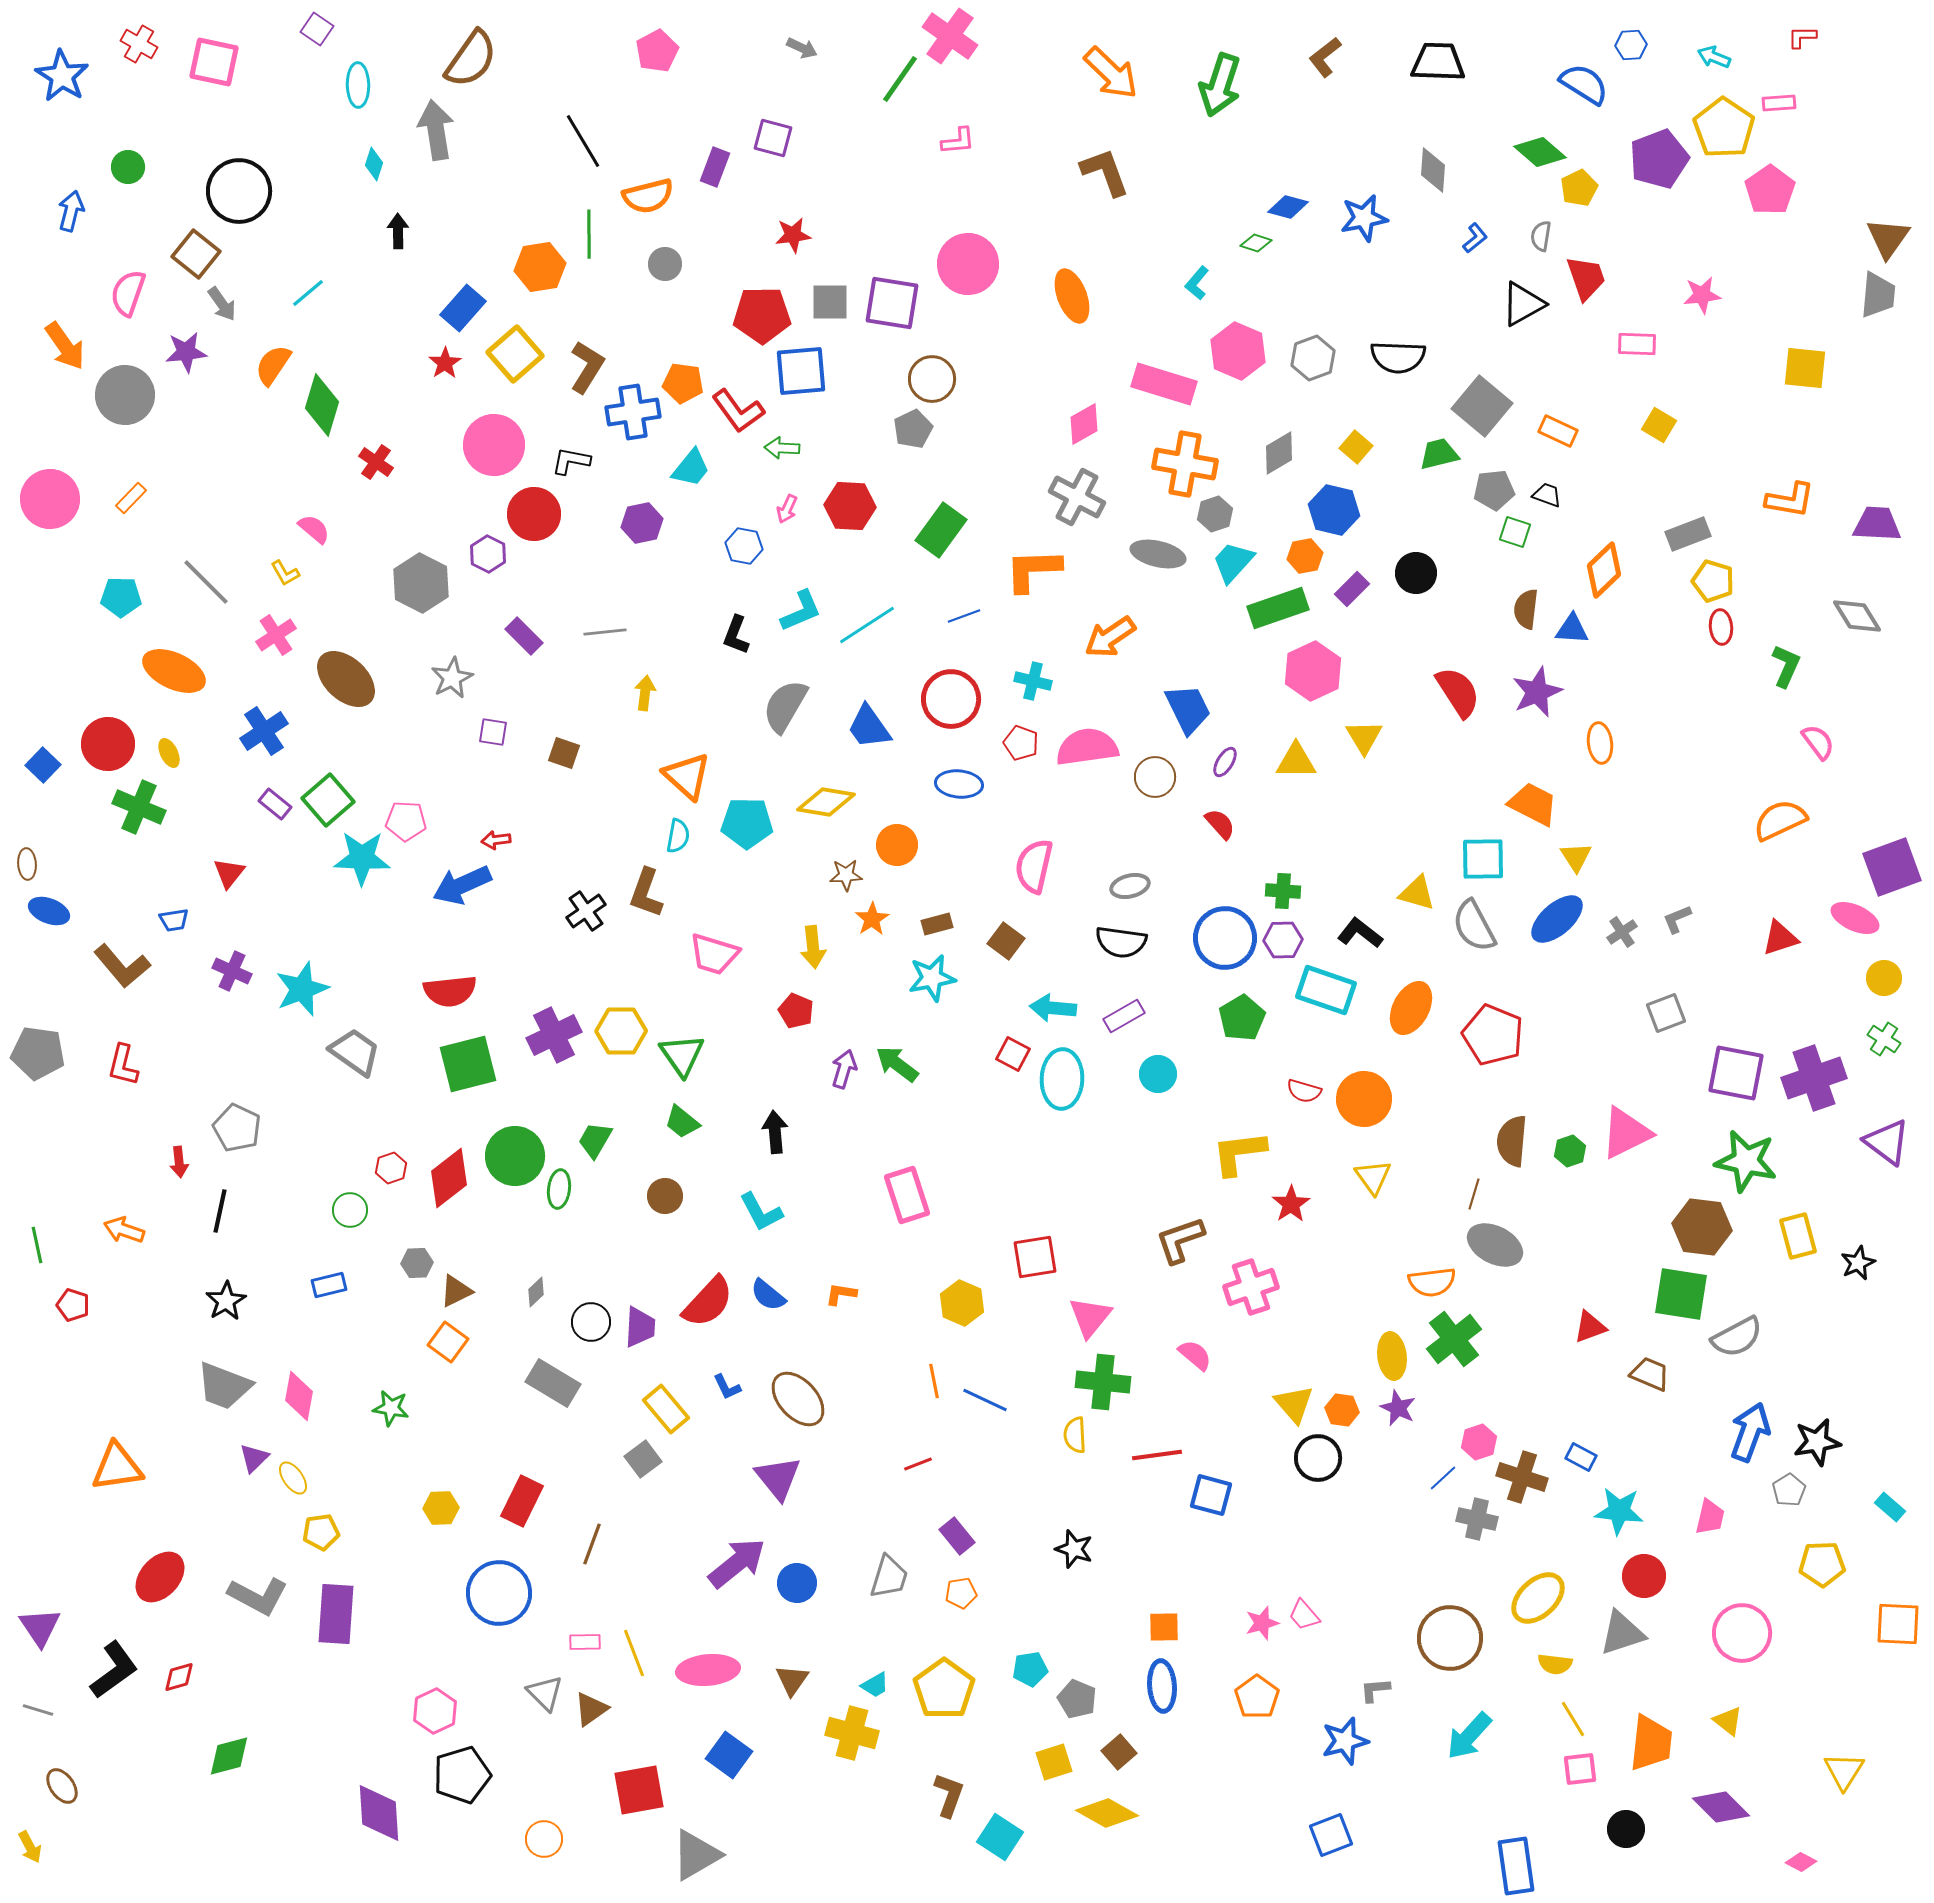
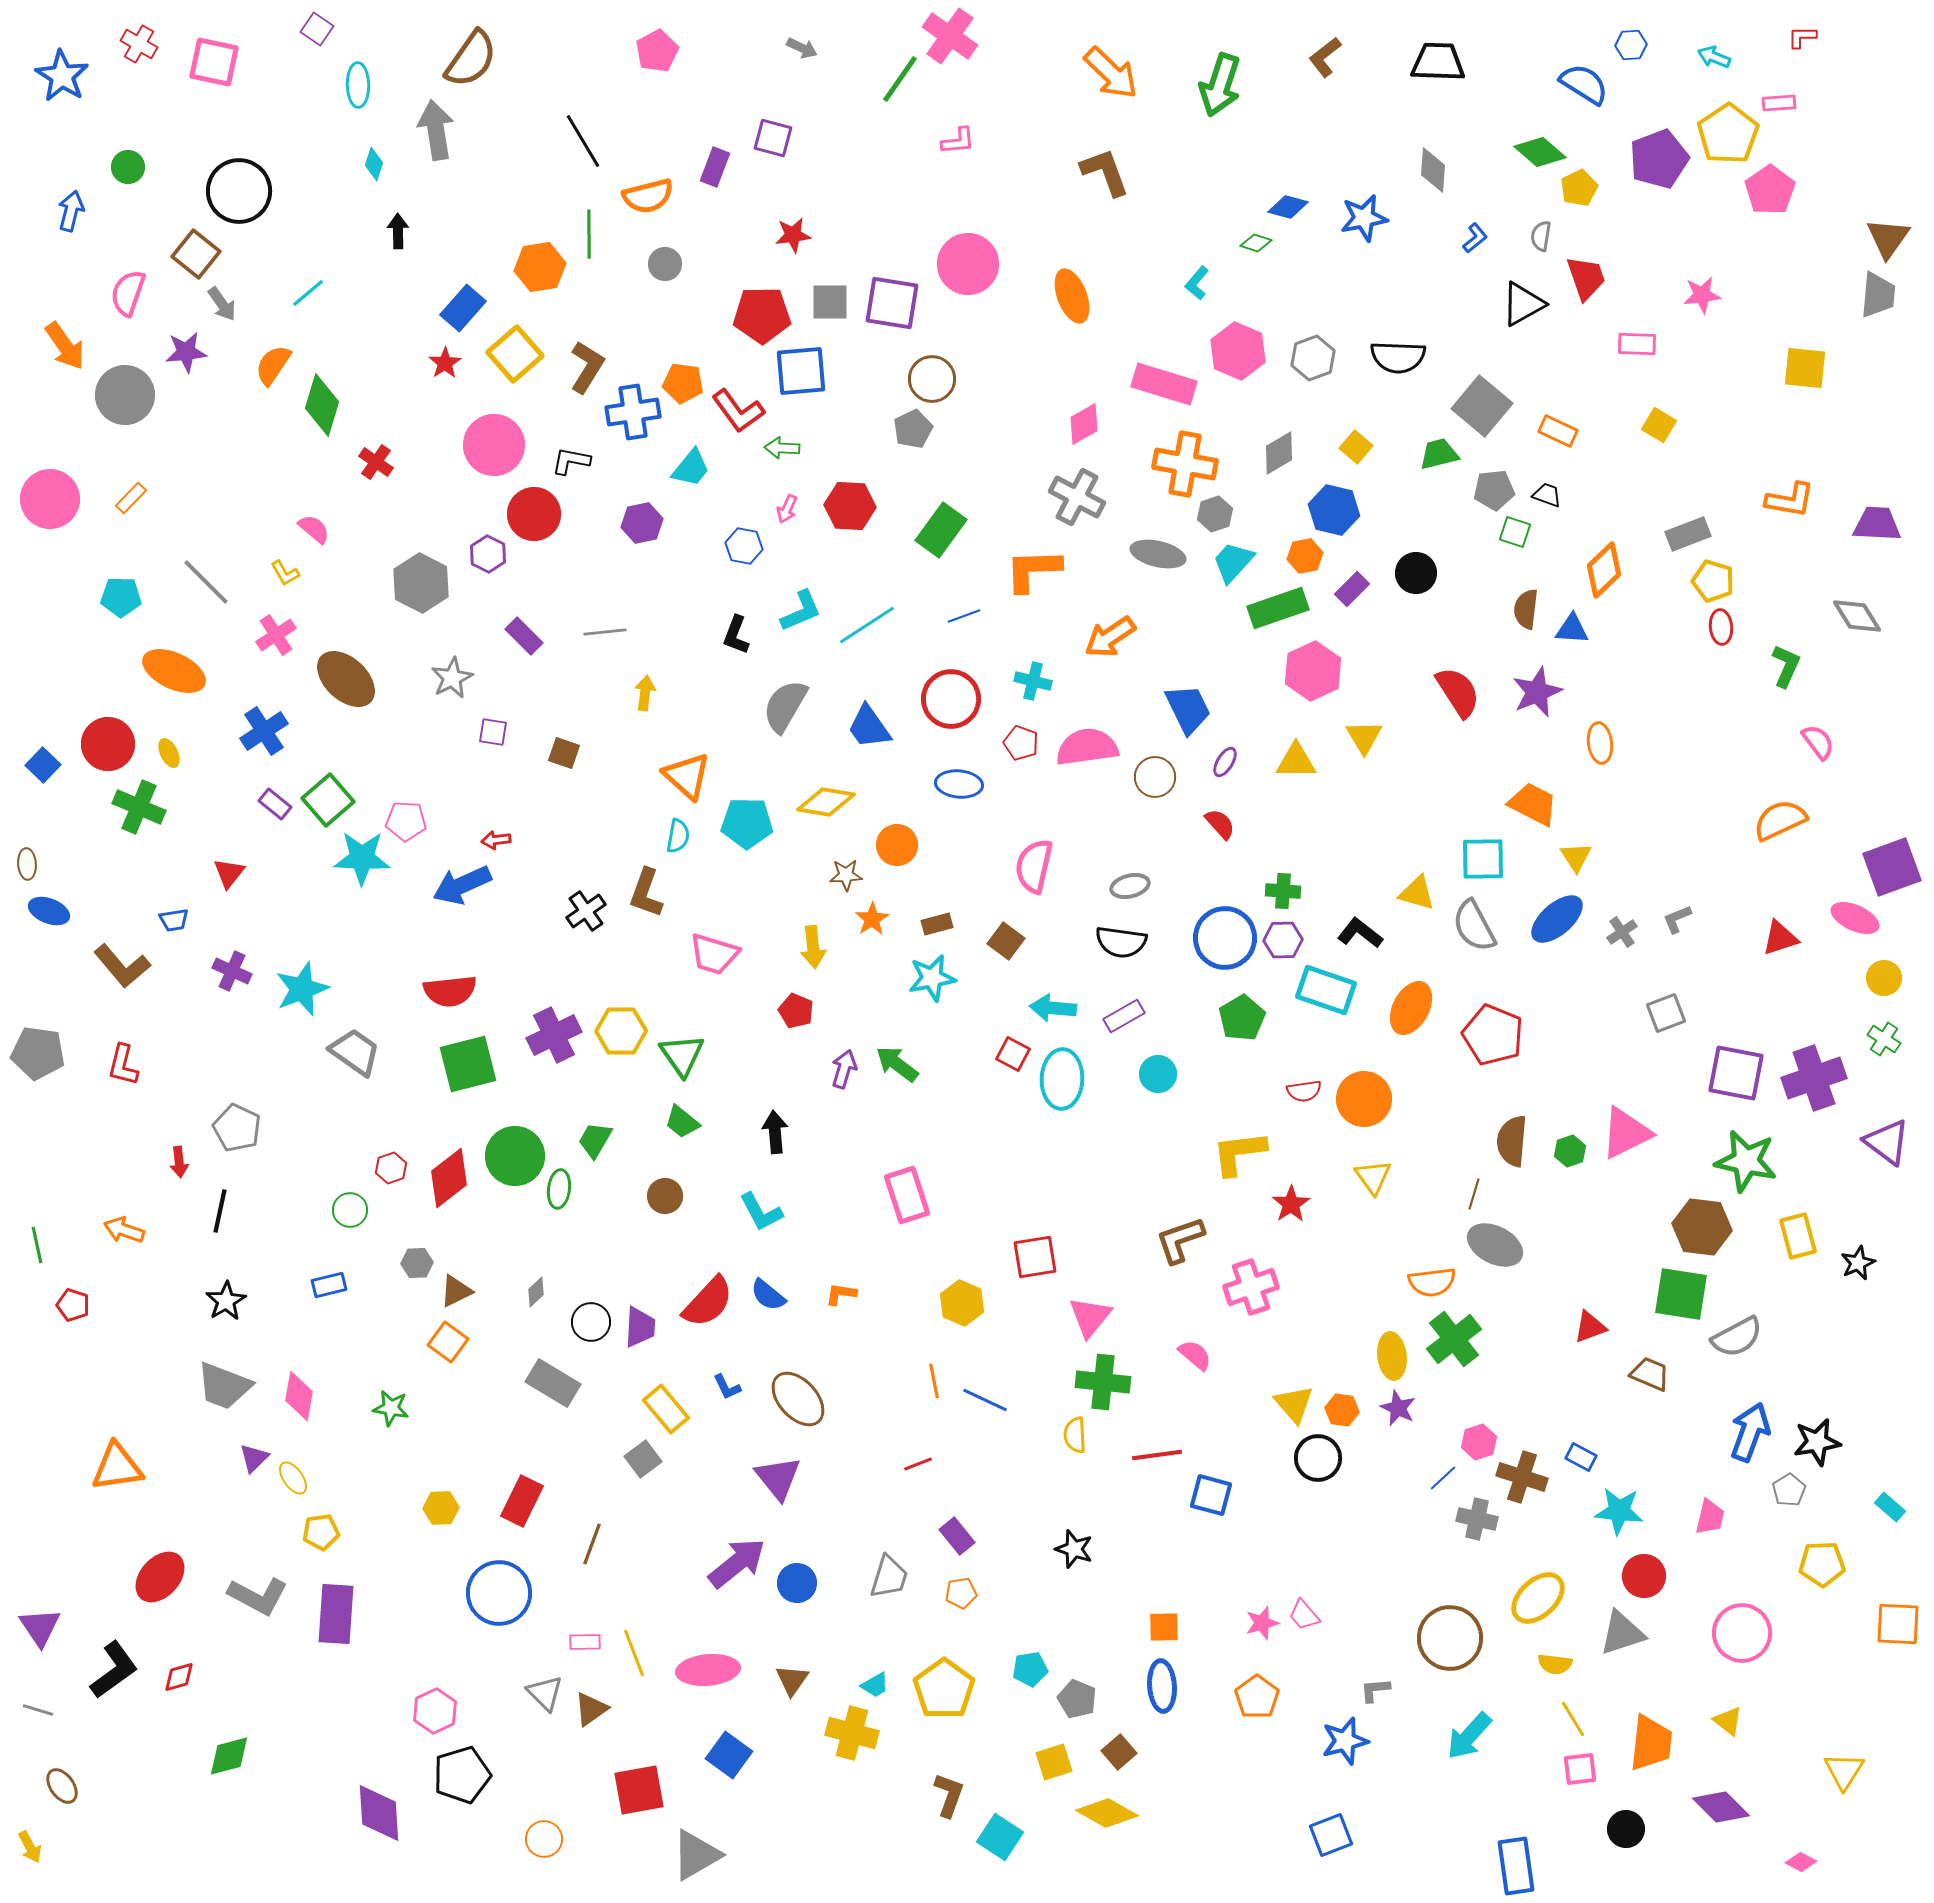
yellow pentagon at (1724, 128): moved 4 px right, 6 px down; rotated 4 degrees clockwise
red semicircle at (1304, 1091): rotated 24 degrees counterclockwise
